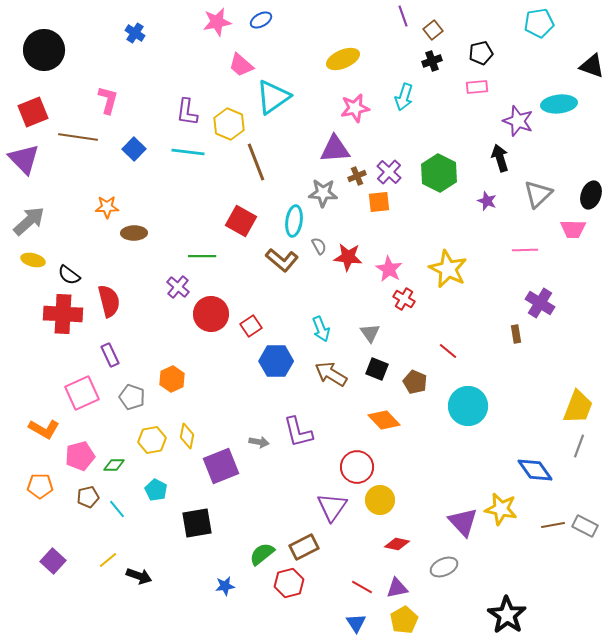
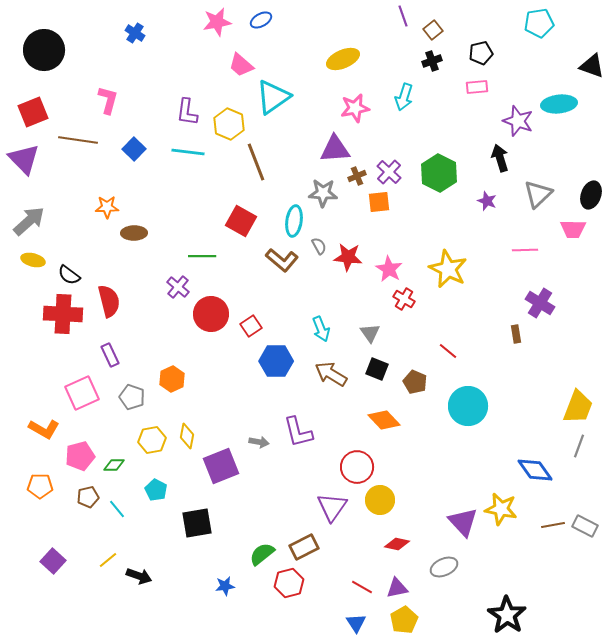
brown line at (78, 137): moved 3 px down
